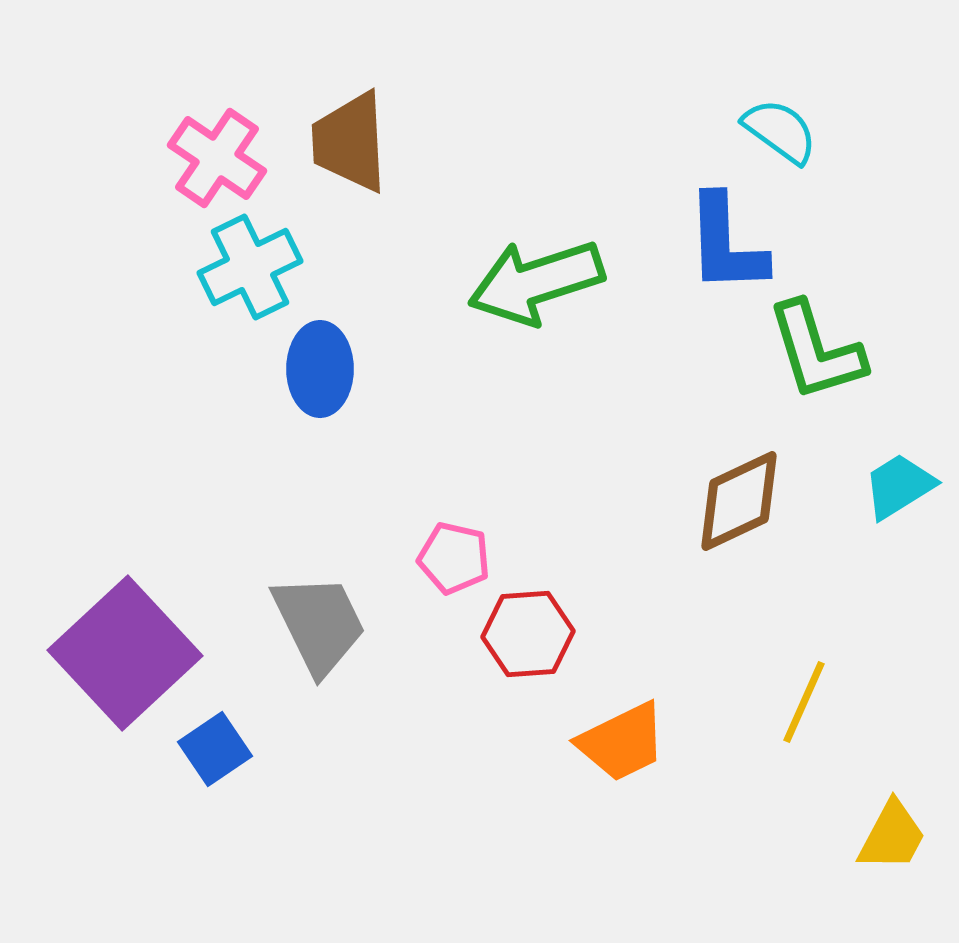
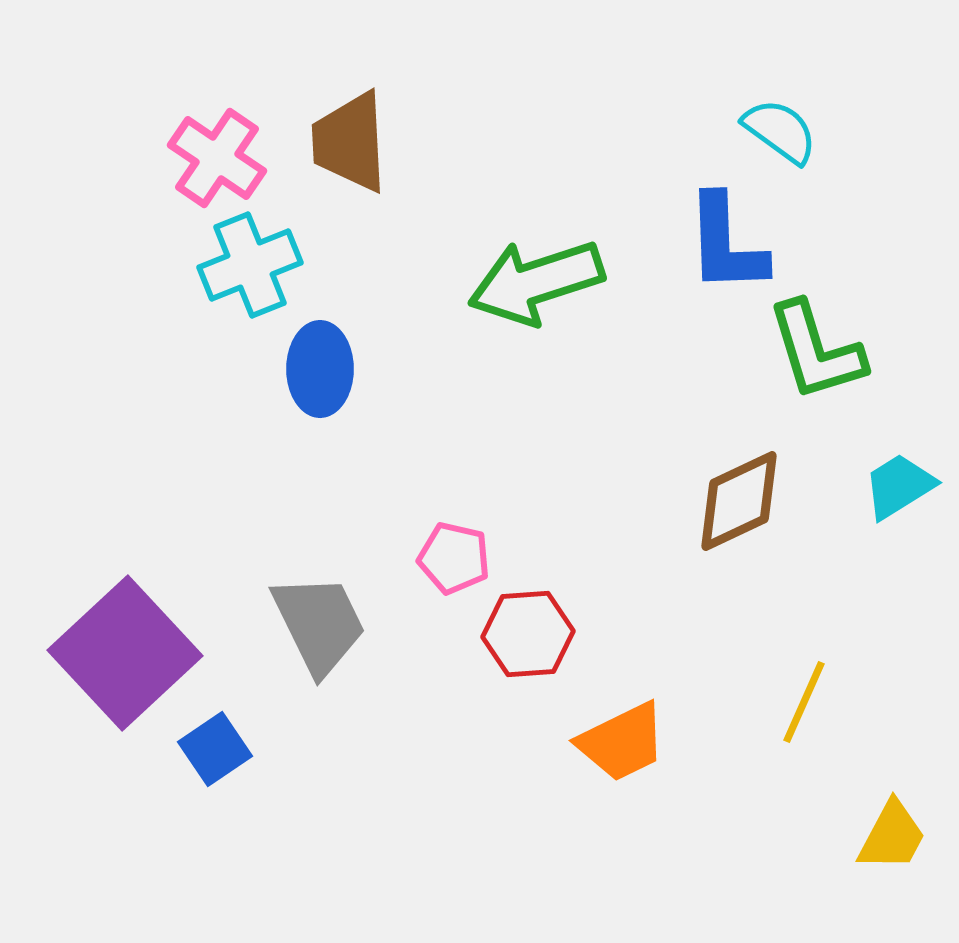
cyan cross: moved 2 px up; rotated 4 degrees clockwise
